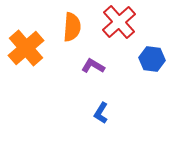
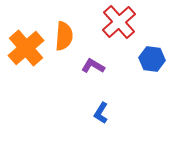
orange semicircle: moved 8 px left, 9 px down
